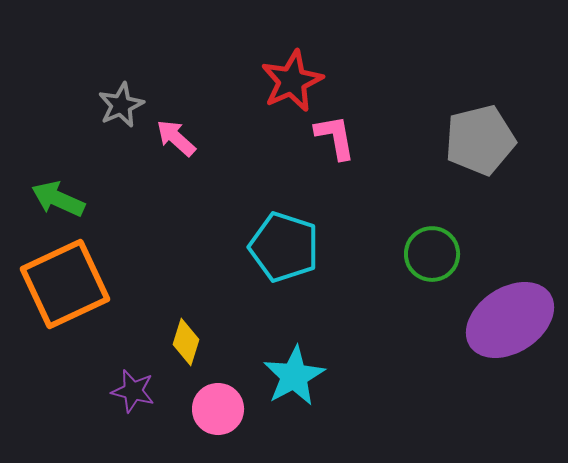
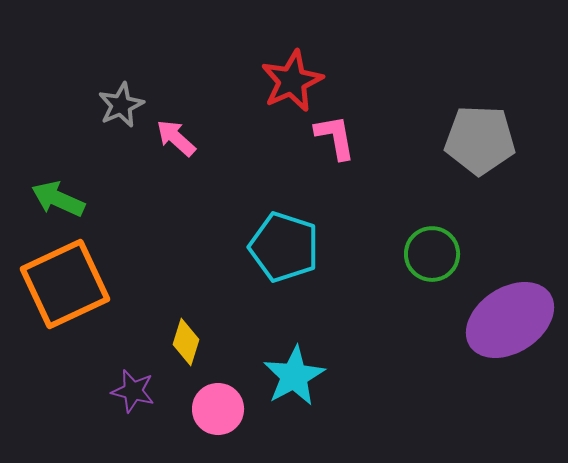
gray pentagon: rotated 16 degrees clockwise
